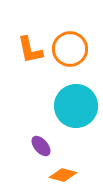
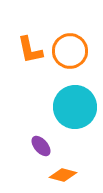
orange circle: moved 2 px down
cyan circle: moved 1 px left, 1 px down
